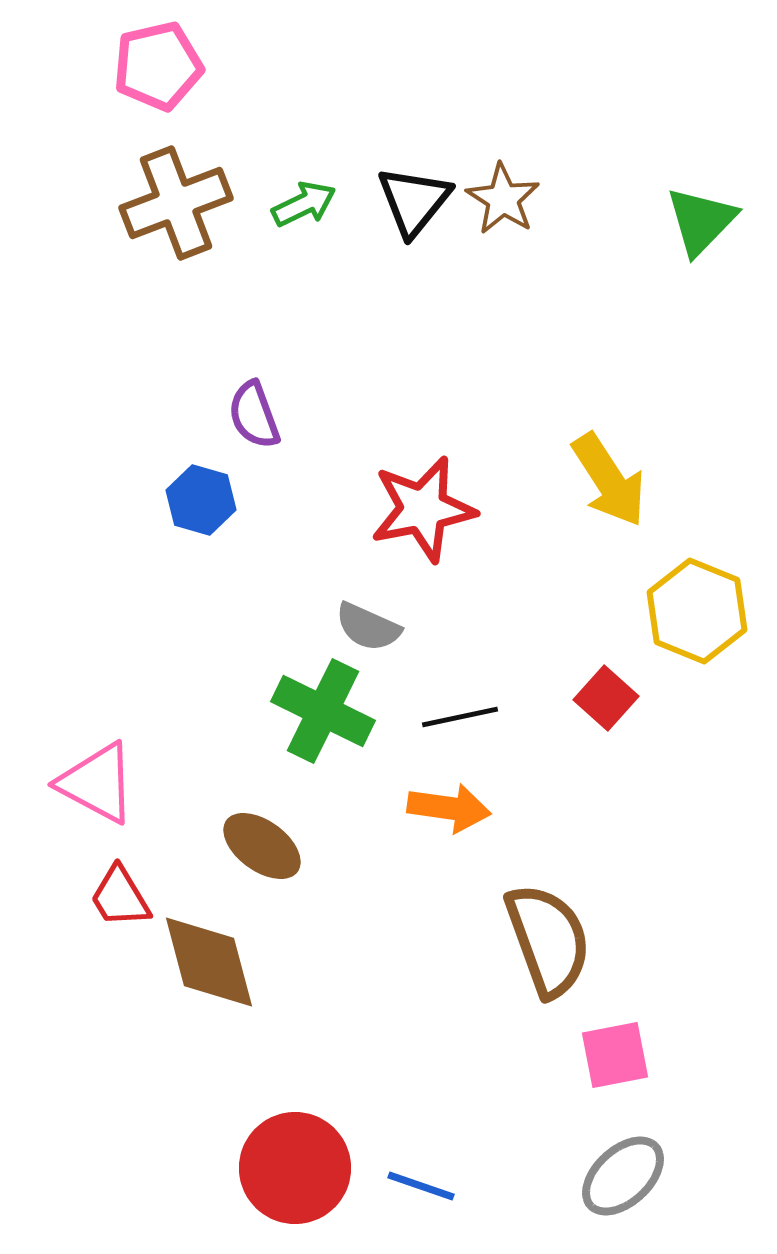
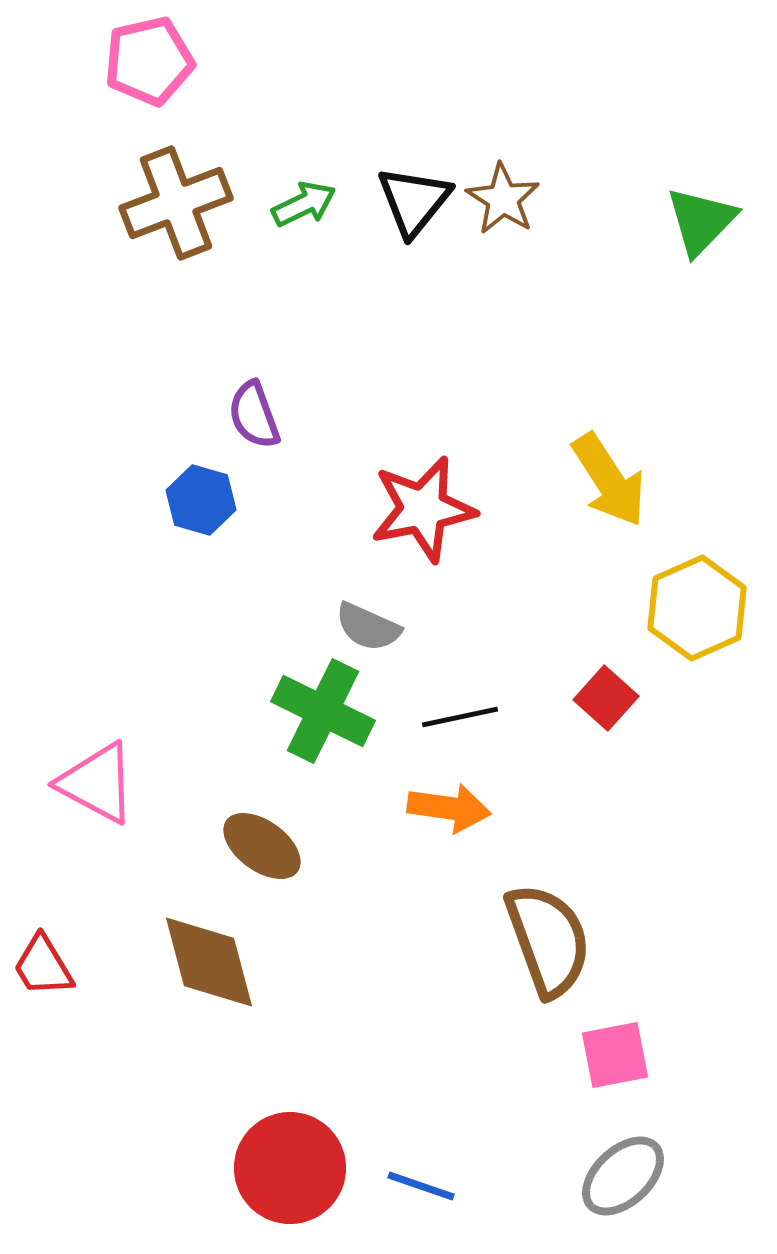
pink pentagon: moved 9 px left, 5 px up
yellow hexagon: moved 3 px up; rotated 14 degrees clockwise
red trapezoid: moved 77 px left, 69 px down
red circle: moved 5 px left
